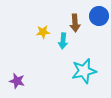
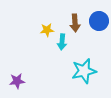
blue circle: moved 5 px down
yellow star: moved 4 px right, 2 px up
cyan arrow: moved 1 px left, 1 px down
purple star: rotated 21 degrees counterclockwise
